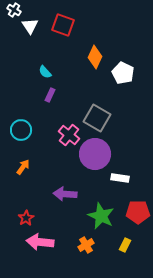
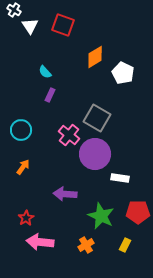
orange diamond: rotated 35 degrees clockwise
